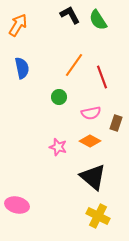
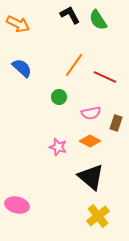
orange arrow: moved 1 px up; rotated 85 degrees clockwise
blue semicircle: rotated 35 degrees counterclockwise
red line: moved 3 px right; rotated 45 degrees counterclockwise
black triangle: moved 2 px left
yellow cross: rotated 25 degrees clockwise
